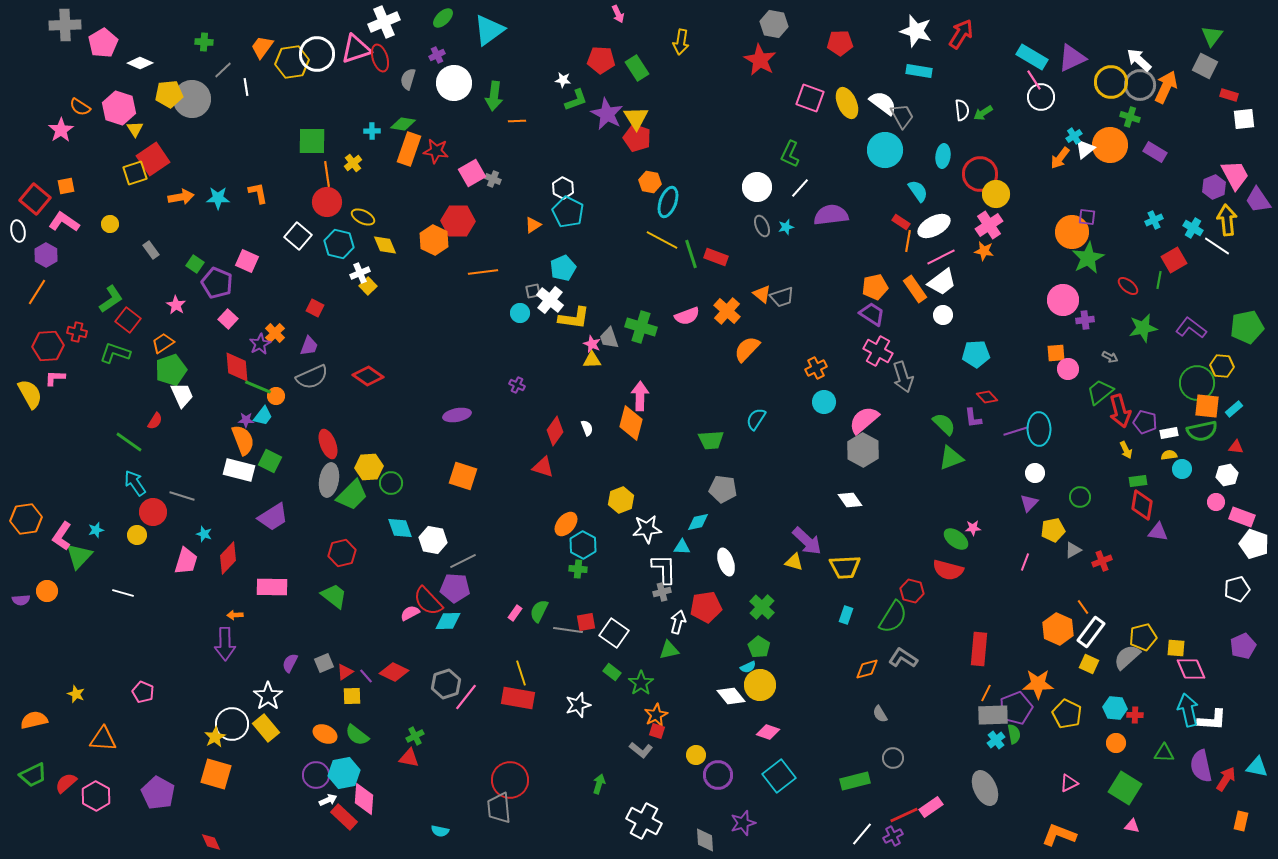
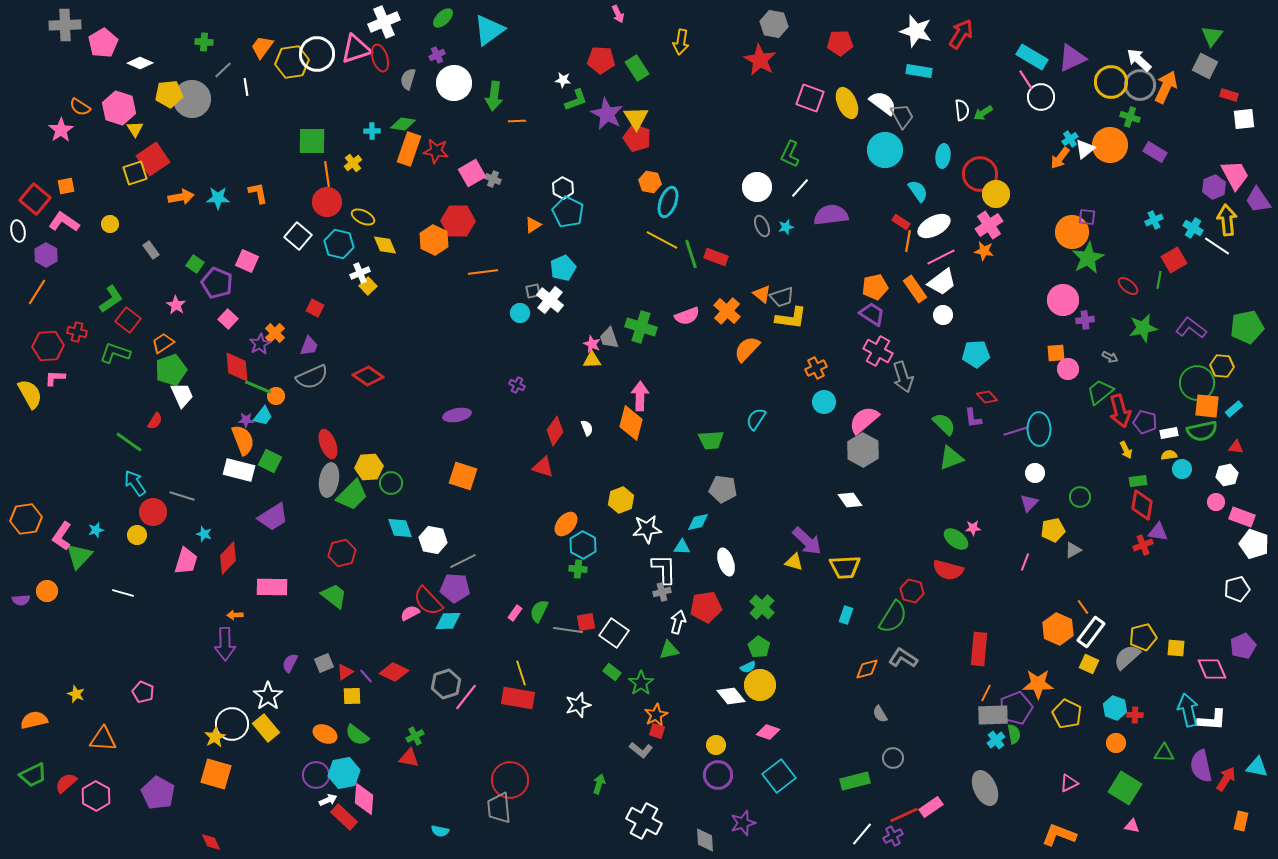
pink line at (1034, 80): moved 8 px left
cyan cross at (1074, 136): moved 4 px left, 3 px down
yellow L-shape at (574, 318): moved 217 px right
red cross at (1102, 561): moved 41 px right, 16 px up
pink diamond at (1191, 669): moved 21 px right
cyan hexagon at (1115, 708): rotated 15 degrees clockwise
yellow circle at (696, 755): moved 20 px right, 10 px up
